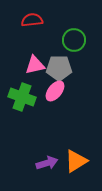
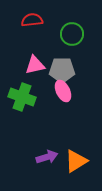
green circle: moved 2 px left, 6 px up
gray pentagon: moved 3 px right, 2 px down
pink ellipse: moved 8 px right; rotated 65 degrees counterclockwise
purple arrow: moved 6 px up
